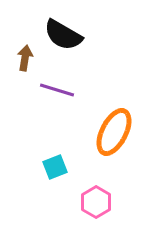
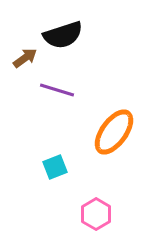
black semicircle: rotated 48 degrees counterclockwise
brown arrow: rotated 45 degrees clockwise
orange ellipse: rotated 9 degrees clockwise
pink hexagon: moved 12 px down
